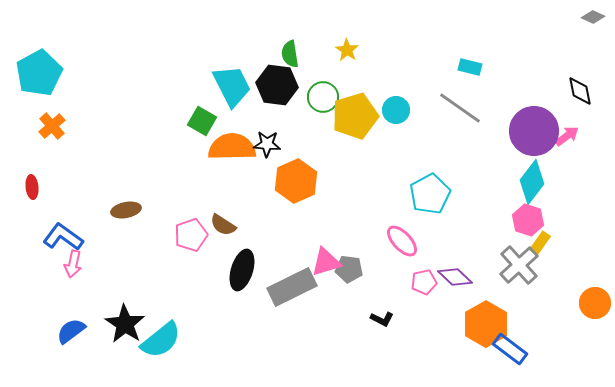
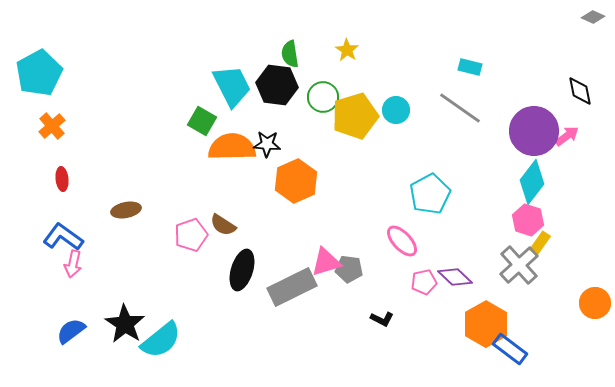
red ellipse at (32, 187): moved 30 px right, 8 px up
